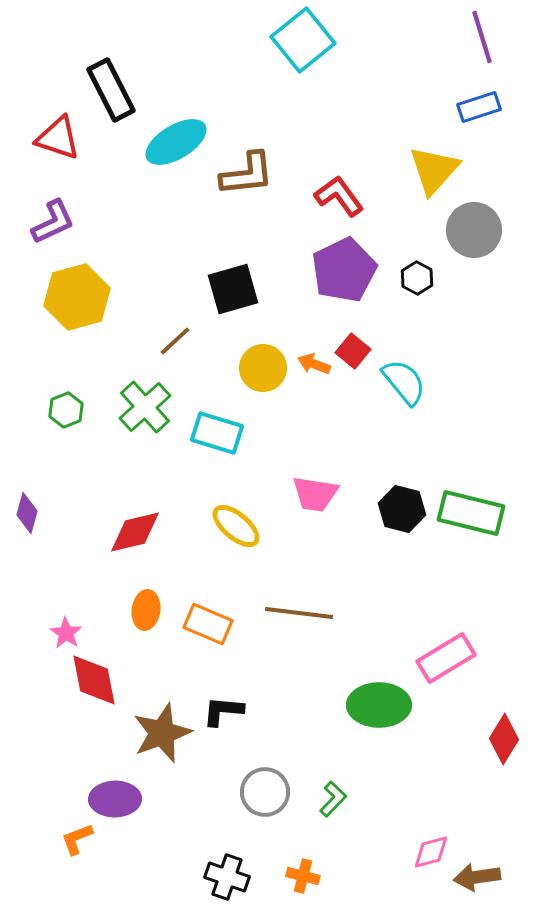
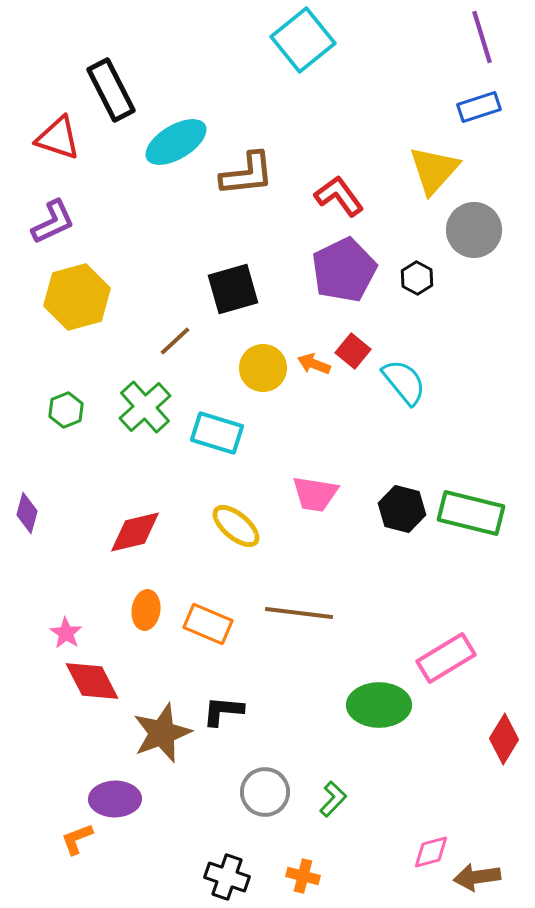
red diamond at (94, 680): moved 2 px left, 1 px down; rotated 16 degrees counterclockwise
